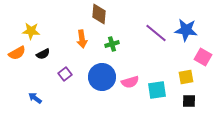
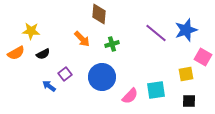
blue star: rotated 25 degrees counterclockwise
orange arrow: rotated 36 degrees counterclockwise
orange semicircle: moved 1 px left
yellow square: moved 3 px up
pink semicircle: moved 14 px down; rotated 30 degrees counterclockwise
cyan square: moved 1 px left
blue arrow: moved 14 px right, 12 px up
